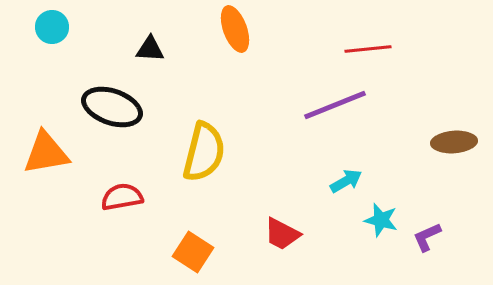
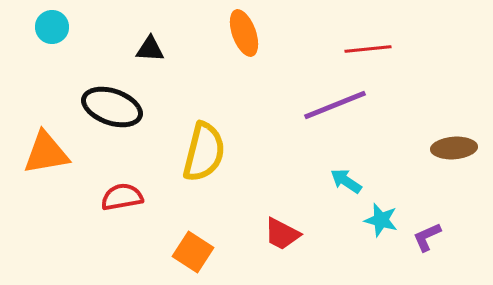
orange ellipse: moved 9 px right, 4 px down
brown ellipse: moved 6 px down
cyan arrow: rotated 116 degrees counterclockwise
